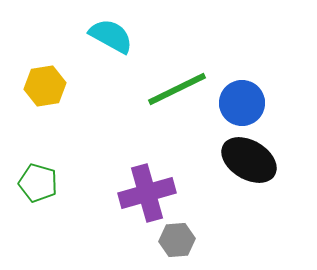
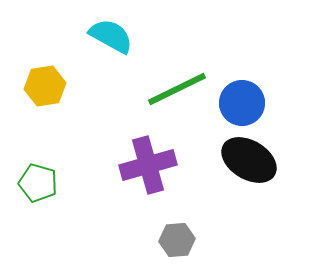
purple cross: moved 1 px right, 28 px up
